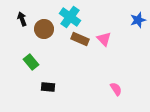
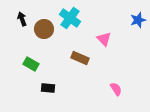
cyan cross: moved 1 px down
brown rectangle: moved 19 px down
green rectangle: moved 2 px down; rotated 21 degrees counterclockwise
black rectangle: moved 1 px down
